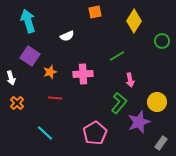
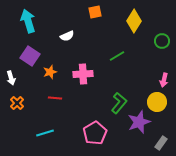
pink arrow: moved 34 px right; rotated 24 degrees clockwise
cyan line: rotated 60 degrees counterclockwise
